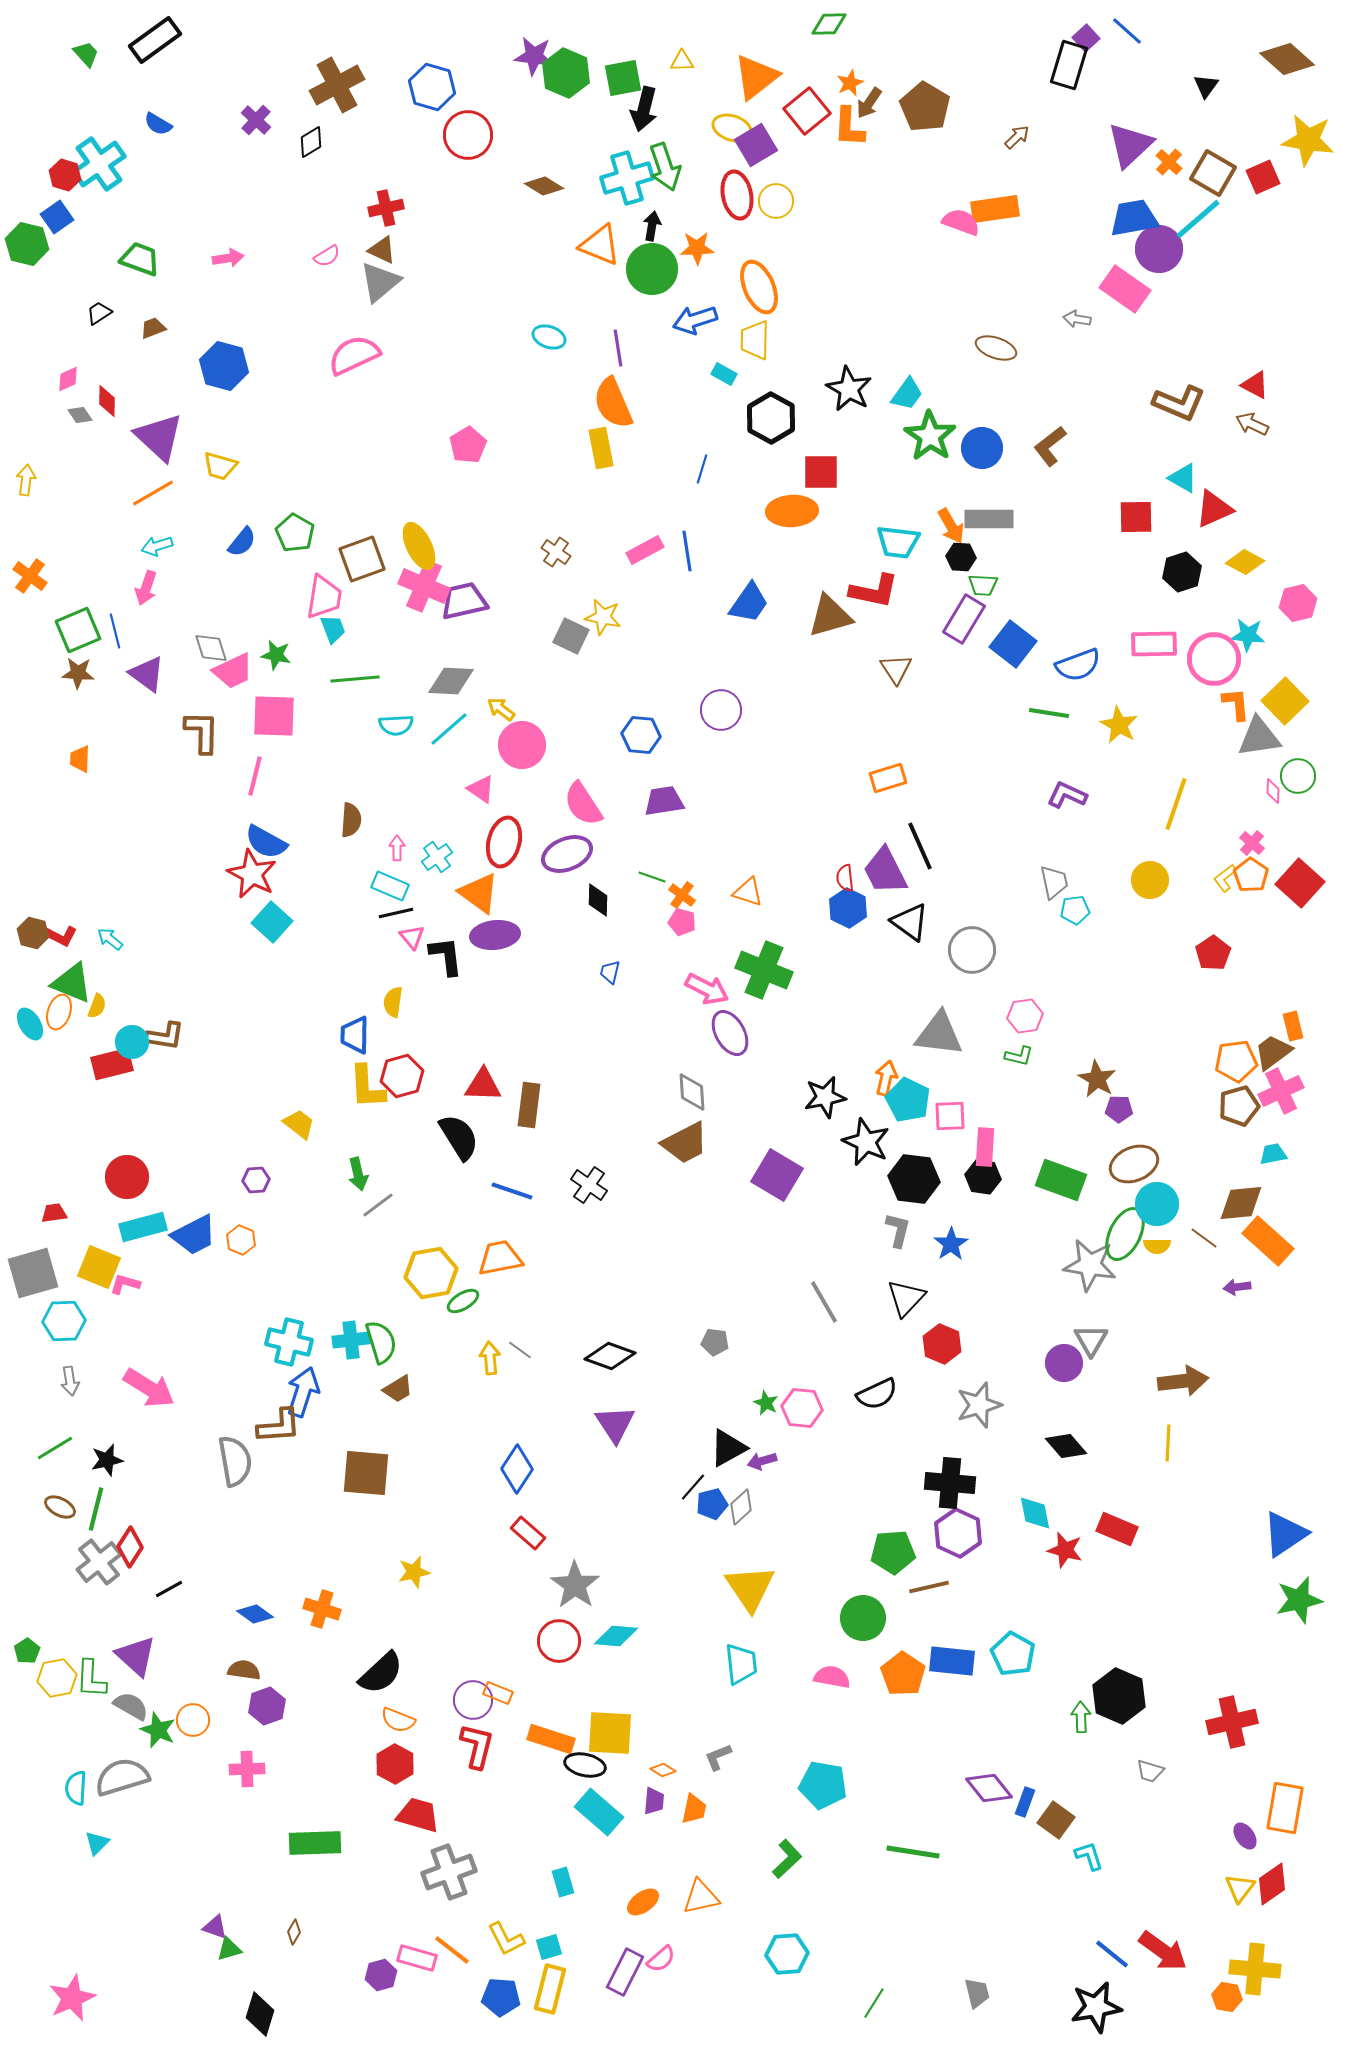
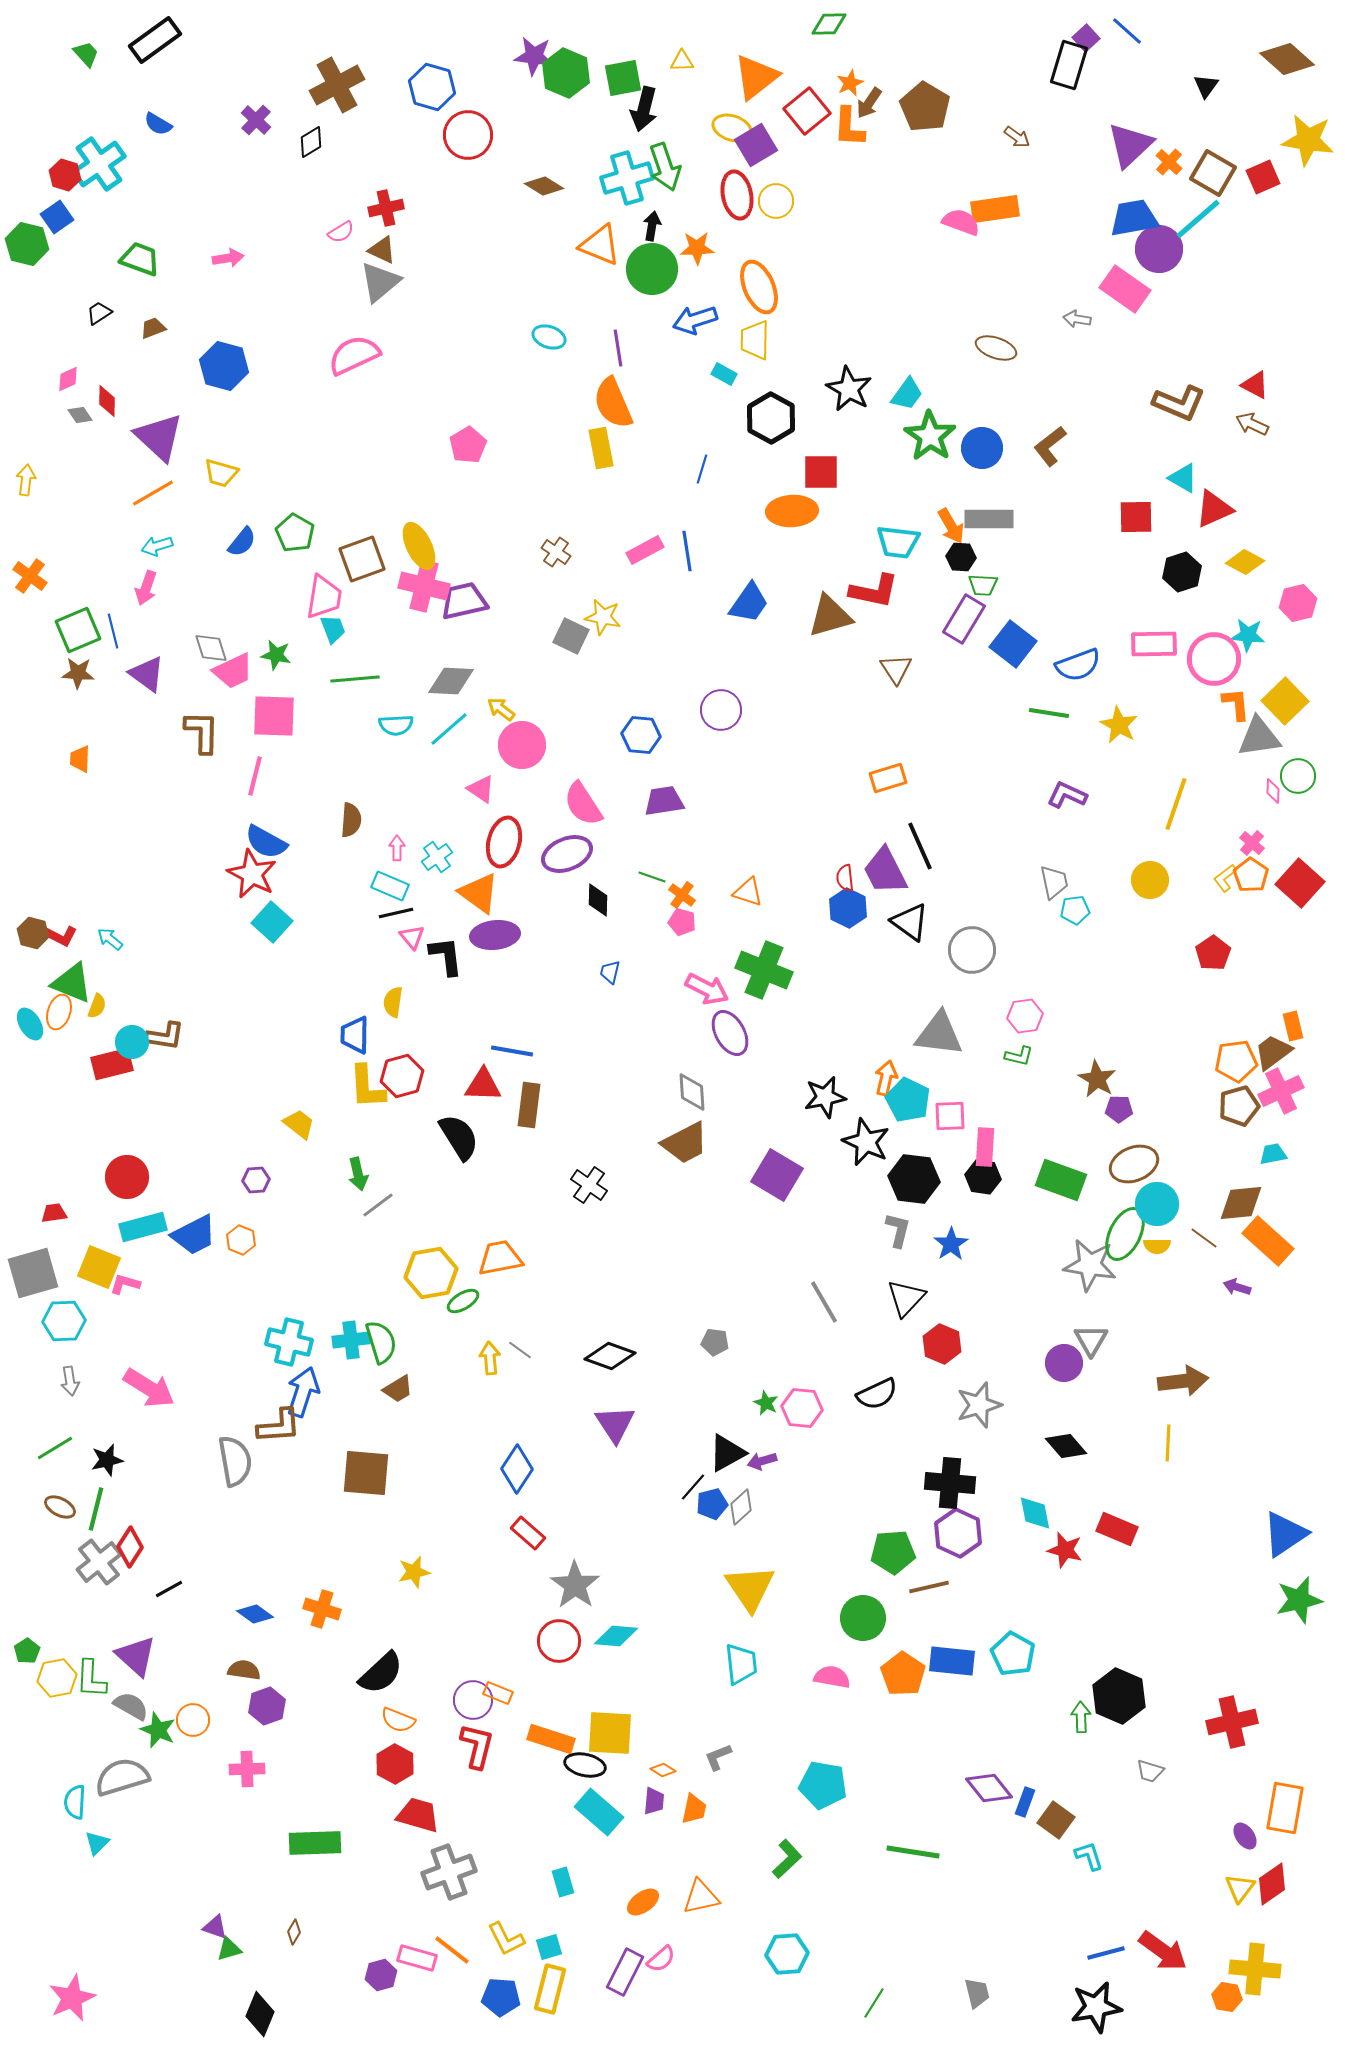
brown arrow at (1017, 137): rotated 80 degrees clockwise
pink semicircle at (327, 256): moved 14 px right, 24 px up
yellow trapezoid at (220, 466): moved 1 px right, 7 px down
pink cross at (424, 586): rotated 9 degrees counterclockwise
blue line at (115, 631): moved 2 px left
blue line at (512, 1191): moved 140 px up; rotated 9 degrees counterclockwise
purple arrow at (1237, 1287): rotated 24 degrees clockwise
black triangle at (728, 1448): moved 1 px left, 5 px down
cyan semicircle at (76, 1788): moved 1 px left, 14 px down
blue line at (1112, 1954): moved 6 px left, 1 px up; rotated 54 degrees counterclockwise
black diamond at (260, 2014): rotated 6 degrees clockwise
